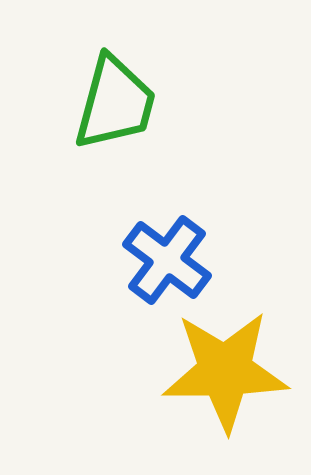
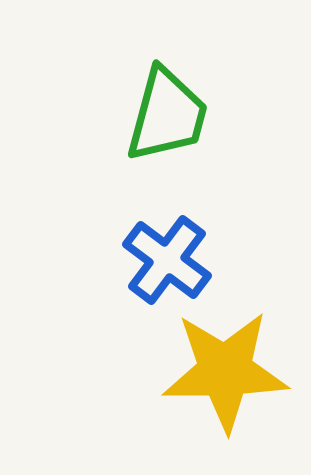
green trapezoid: moved 52 px right, 12 px down
